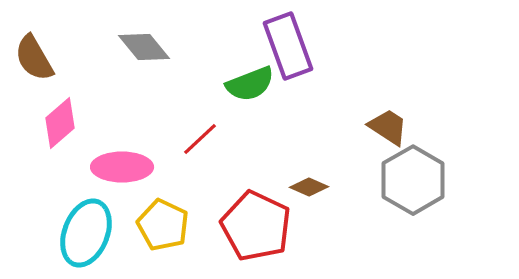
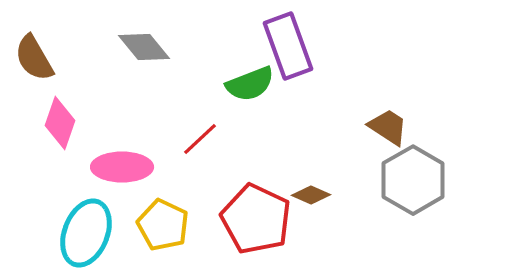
pink diamond: rotated 30 degrees counterclockwise
brown diamond: moved 2 px right, 8 px down
red pentagon: moved 7 px up
